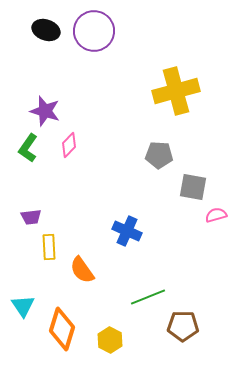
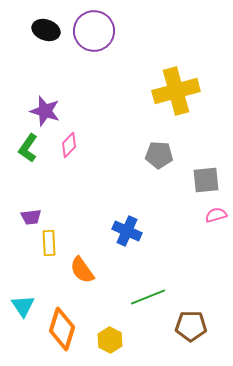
gray square: moved 13 px right, 7 px up; rotated 16 degrees counterclockwise
yellow rectangle: moved 4 px up
brown pentagon: moved 8 px right
